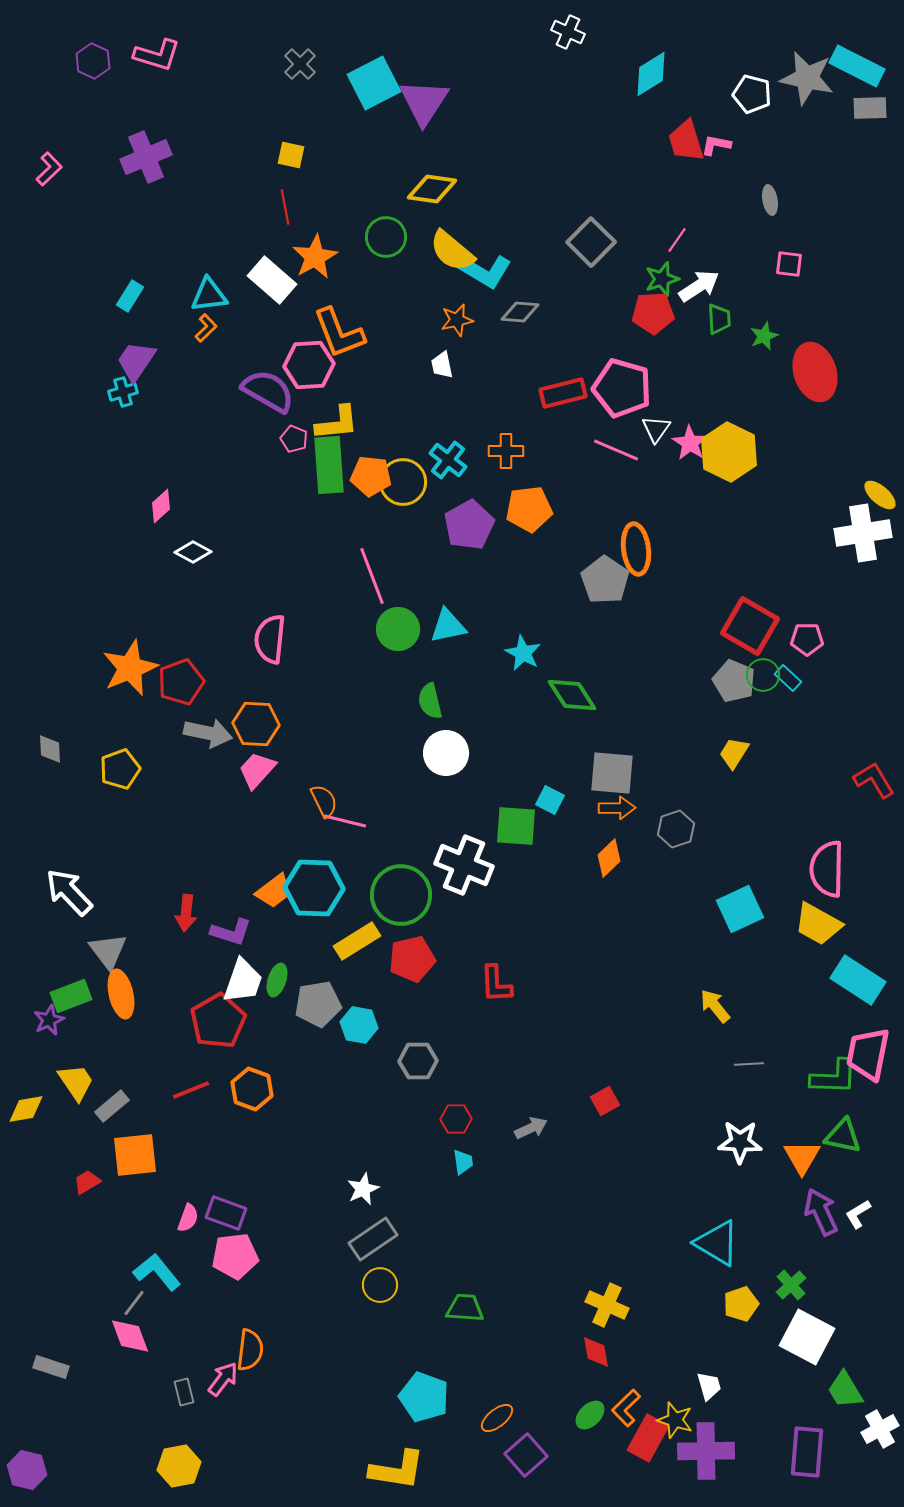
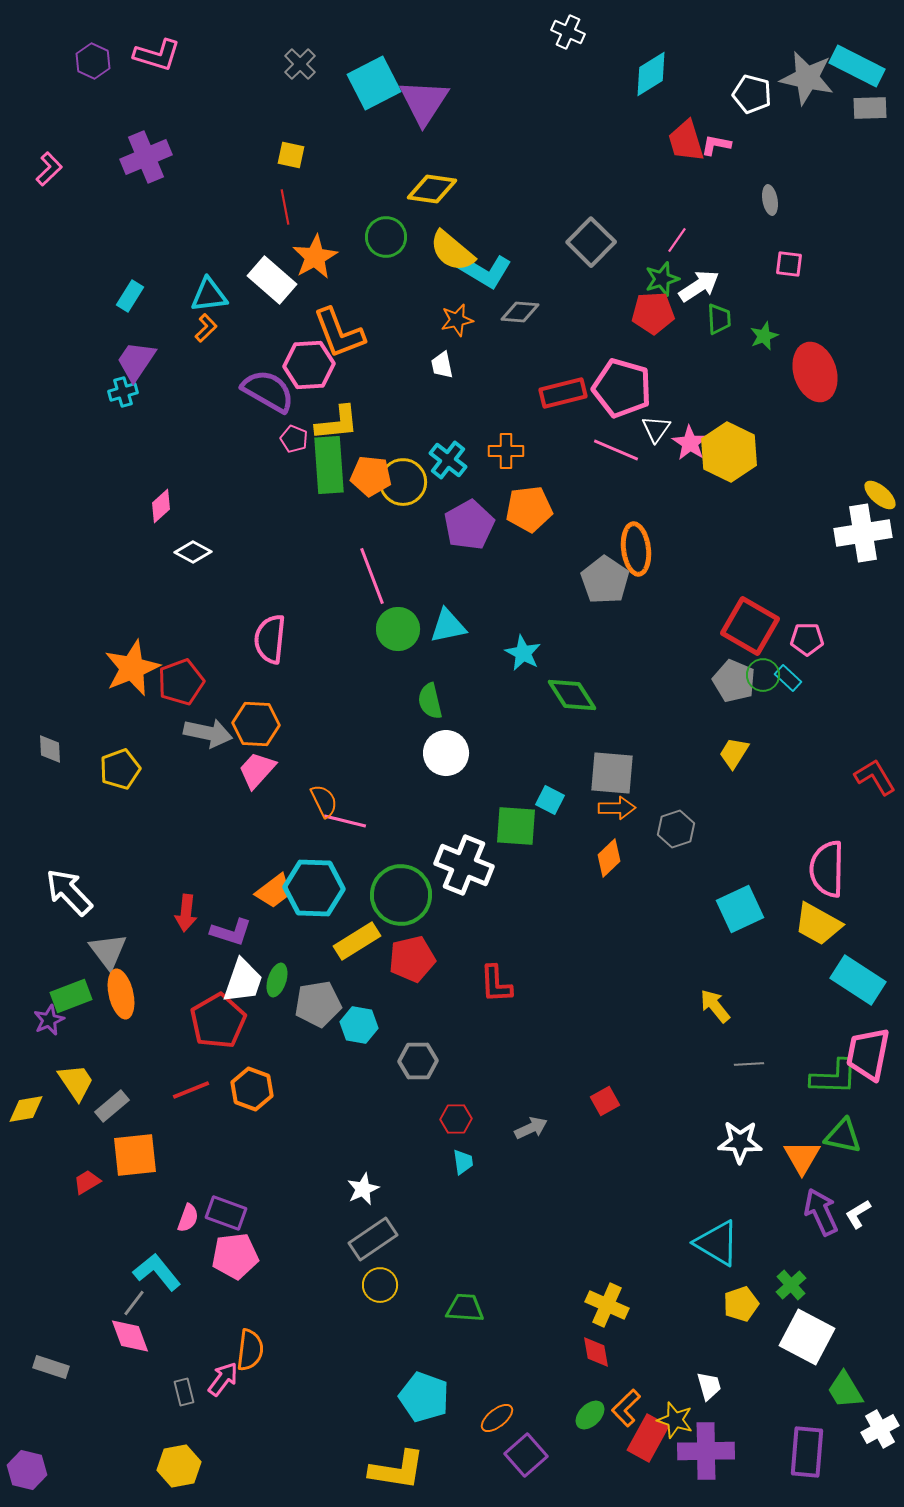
orange star at (130, 668): moved 2 px right
red L-shape at (874, 780): moved 1 px right, 3 px up
